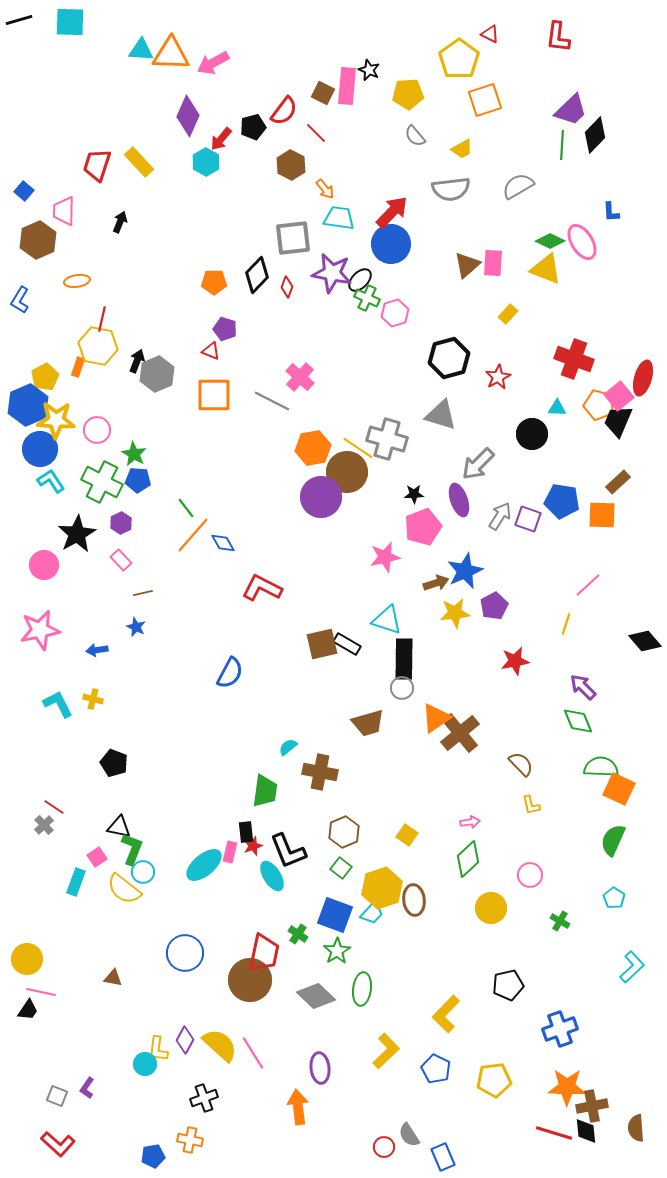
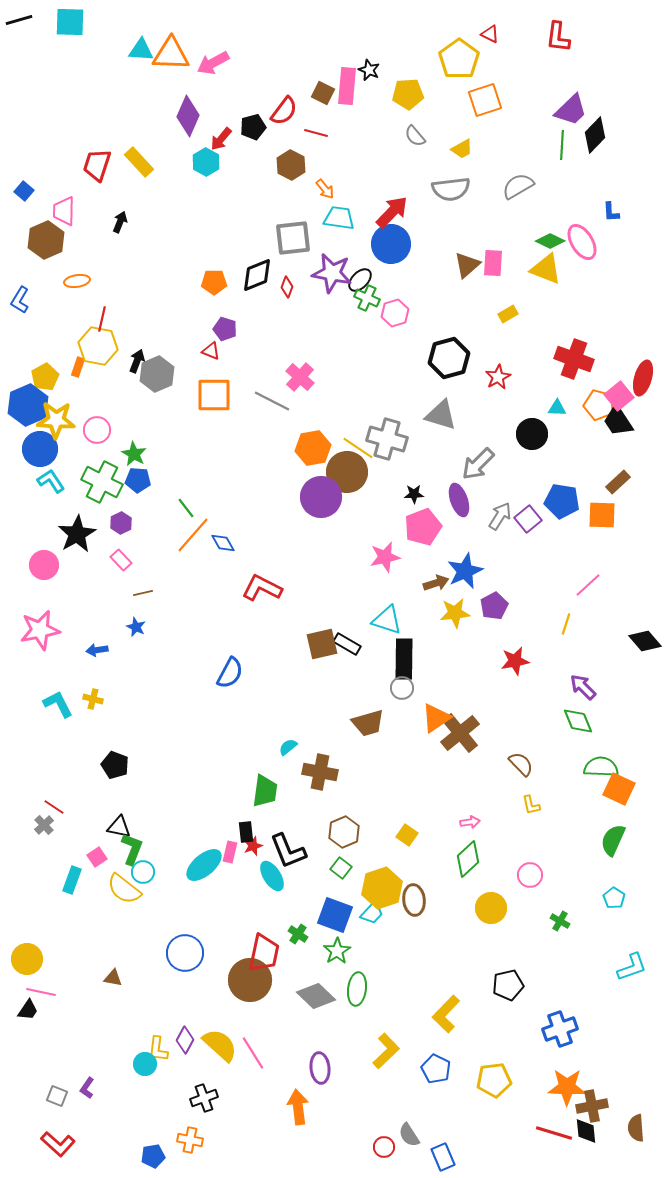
red line at (316, 133): rotated 30 degrees counterclockwise
brown hexagon at (38, 240): moved 8 px right
black diamond at (257, 275): rotated 24 degrees clockwise
yellow rectangle at (508, 314): rotated 18 degrees clockwise
black trapezoid at (618, 421): rotated 56 degrees counterclockwise
purple square at (528, 519): rotated 32 degrees clockwise
black pentagon at (114, 763): moved 1 px right, 2 px down
cyan rectangle at (76, 882): moved 4 px left, 2 px up
cyan L-shape at (632, 967): rotated 24 degrees clockwise
green ellipse at (362, 989): moved 5 px left
